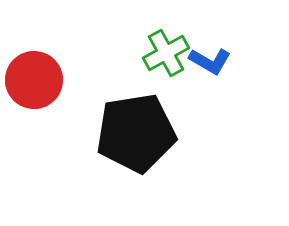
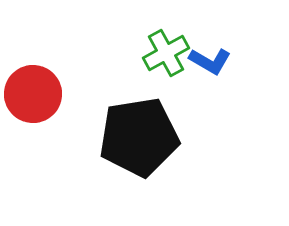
red circle: moved 1 px left, 14 px down
black pentagon: moved 3 px right, 4 px down
